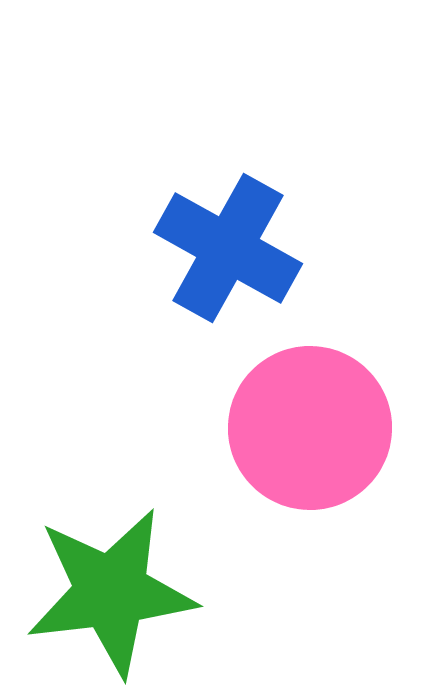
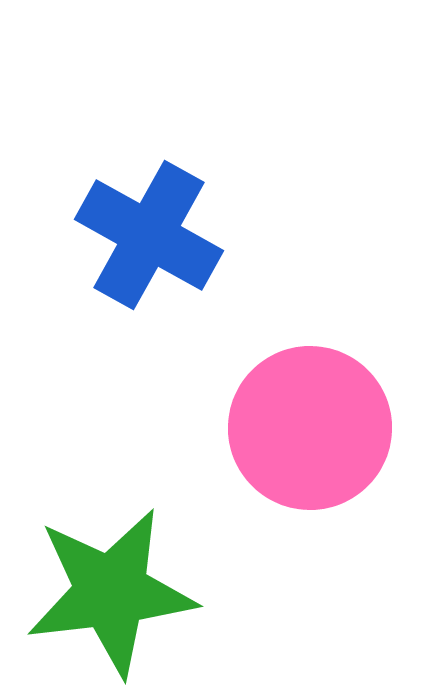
blue cross: moved 79 px left, 13 px up
